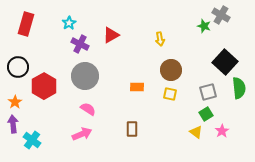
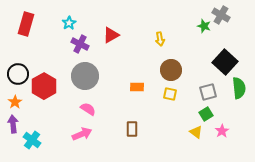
black circle: moved 7 px down
